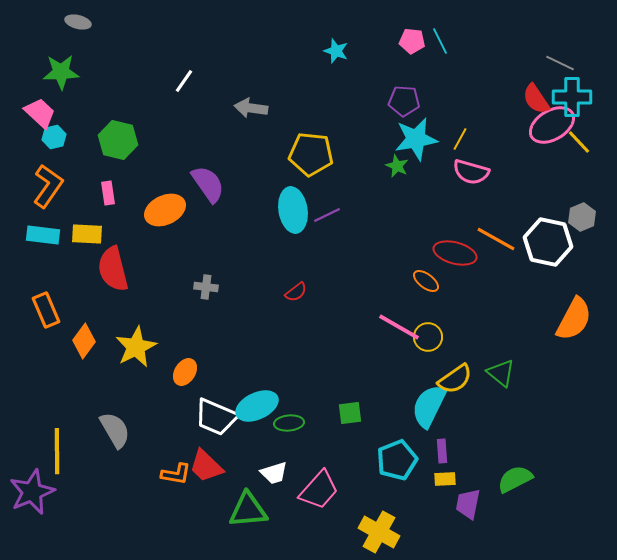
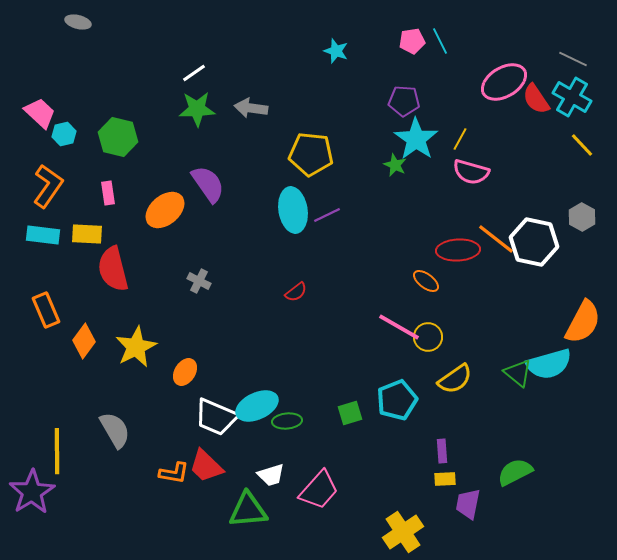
pink pentagon at (412, 41): rotated 15 degrees counterclockwise
gray line at (560, 63): moved 13 px right, 4 px up
green star at (61, 72): moved 136 px right, 37 px down
white line at (184, 81): moved 10 px right, 8 px up; rotated 20 degrees clockwise
cyan cross at (572, 97): rotated 30 degrees clockwise
pink ellipse at (552, 125): moved 48 px left, 43 px up
cyan hexagon at (54, 137): moved 10 px right, 3 px up
cyan star at (416, 139): rotated 27 degrees counterclockwise
green hexagon at (118, 140): moved 3 px up
yellow line at (579, 142): moved 3 px right, 3 px down
green star at (397, 166): moved 2 px left, 1 px up
orange ellipse at (165, 210): rotated 15 degrees counterclockwise
gray hexagon at (582, 217): rotated 8 degrees counterclockwise
orange line at (496, 239): rotated 9 degrees clockwise
white hexagon at (548, 242): moved 14 px left
red ellipse at (455, 253): moved 3 px right, 3 px up; rotated 18 degrees counterclockwise
gray cross at (206, 287): moved 7 px left, 6 px up; rotated 20 degrees clockwise
orange semicircle at (574, 319): moved 9 px right, 3 px down
green triangle at (501, 373): moved 17 px right
cyan semicircle at (429, 406): moved 120 px right, 42 px up; rotated 132 degrees counterclockwise
green square at (350, 413): rotated 10 degrees counterclockwise
green ellipse at (289, 423): moved 2 px left, 2 px up
cyan pentagon at (397, 460): moved 60 px up
white trapezoid at (274, 473): moved 3 px left, 2 px down
orange L-shape at (176, 474): moved 2 px left, 1 px up
green semicircle at (515, 479): moved 7 px up
purple star at (32, 492): rotated 9 degrees counterclockwise
yellow cross at (379, 532): moved 24 px right; rotated 27 degrees clockwise
